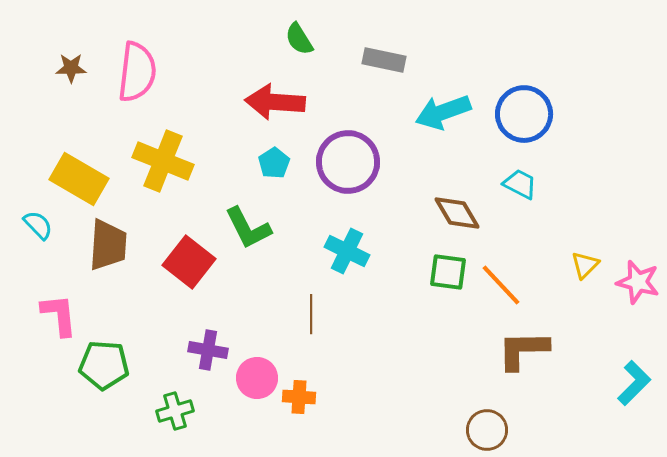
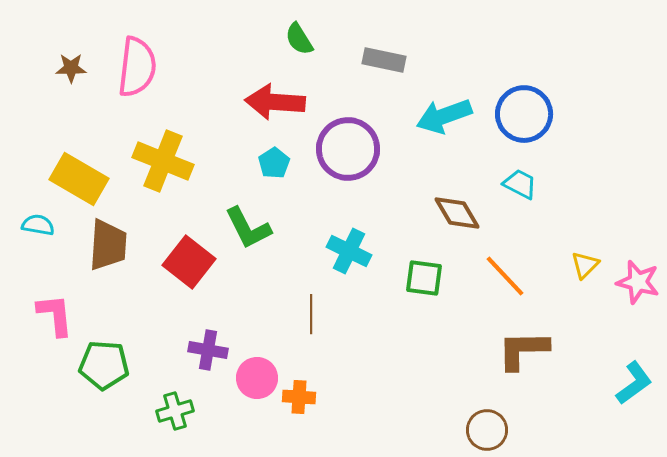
pink semicircle: moved 5 px up
cyan arrow: moved 1 px right, 4 px down
purple circle: moved 13 px up
cyan semicircle: rotated 36 degrees counterclockwise
cyan cross: moved 2 px right
green square: moved 24 px left, 6 px down
orange line: moved 4 px right, 9 px up
pink L-shape: moved 4 px left
cyan L-shape: rotated 9 degrees clockwise
